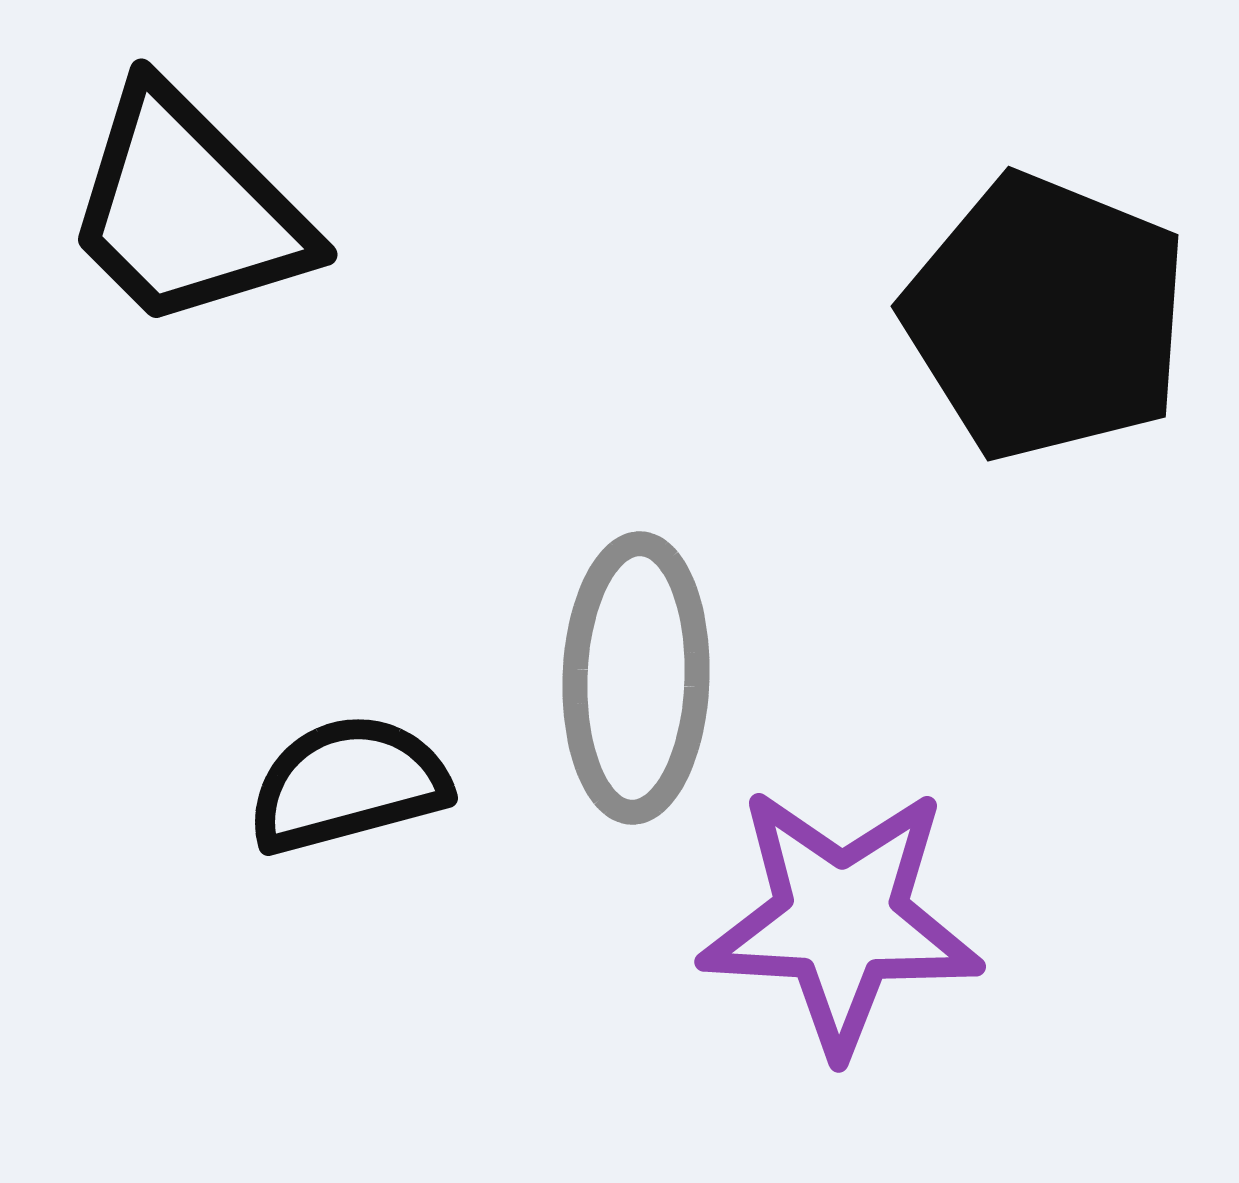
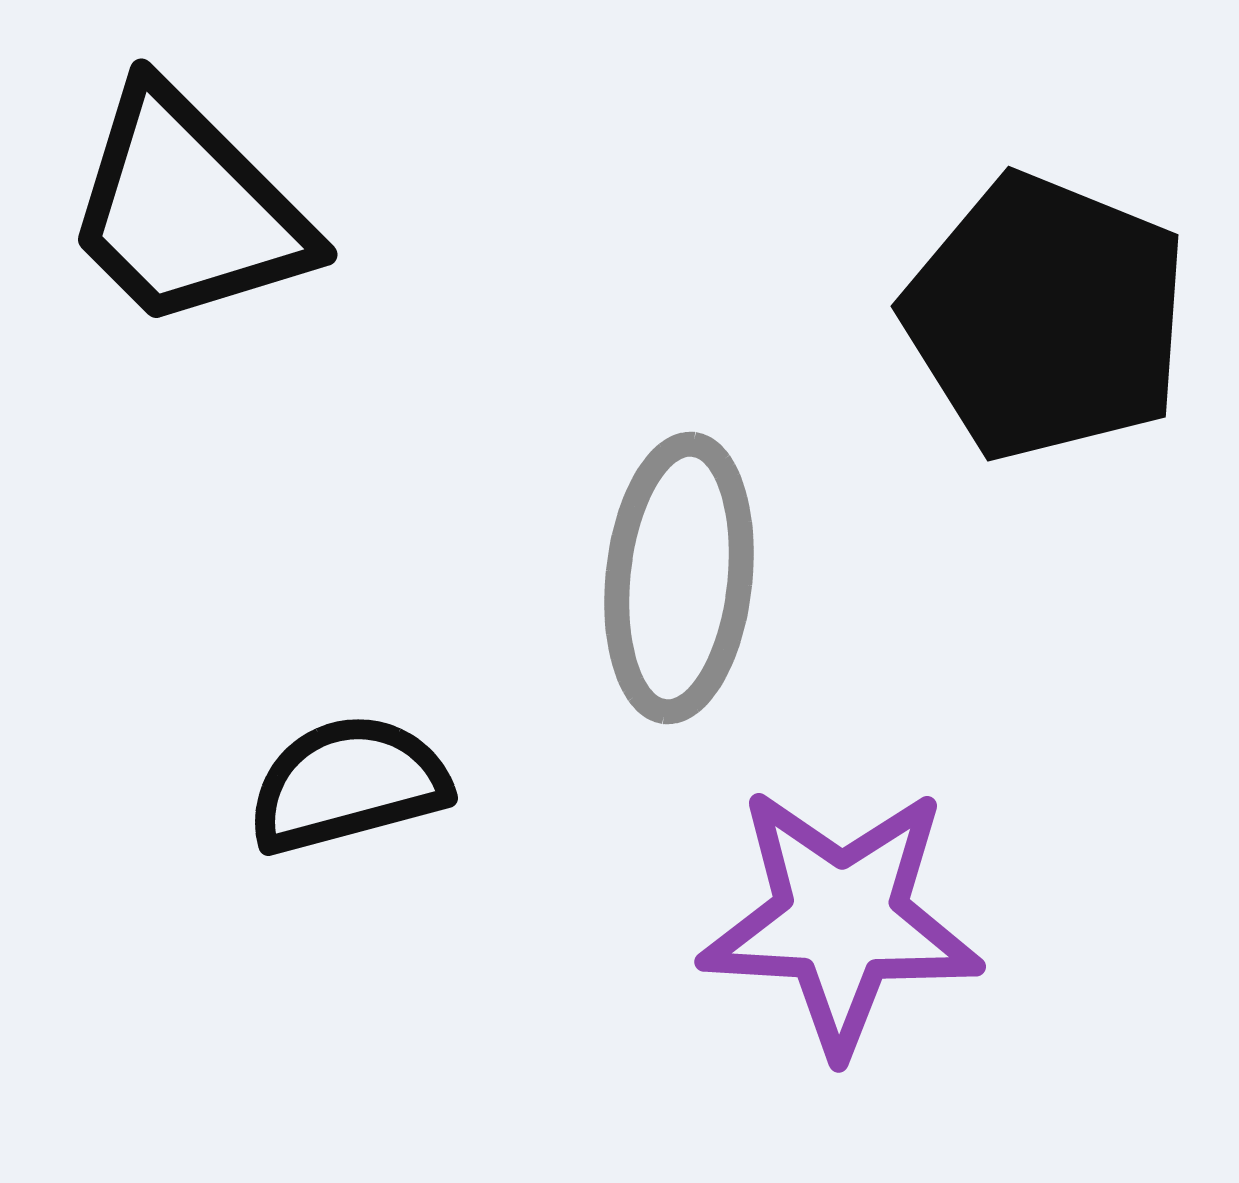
gray ellipse: moved 43 px right, 100 px up; rotated 4 degrees clockwise
